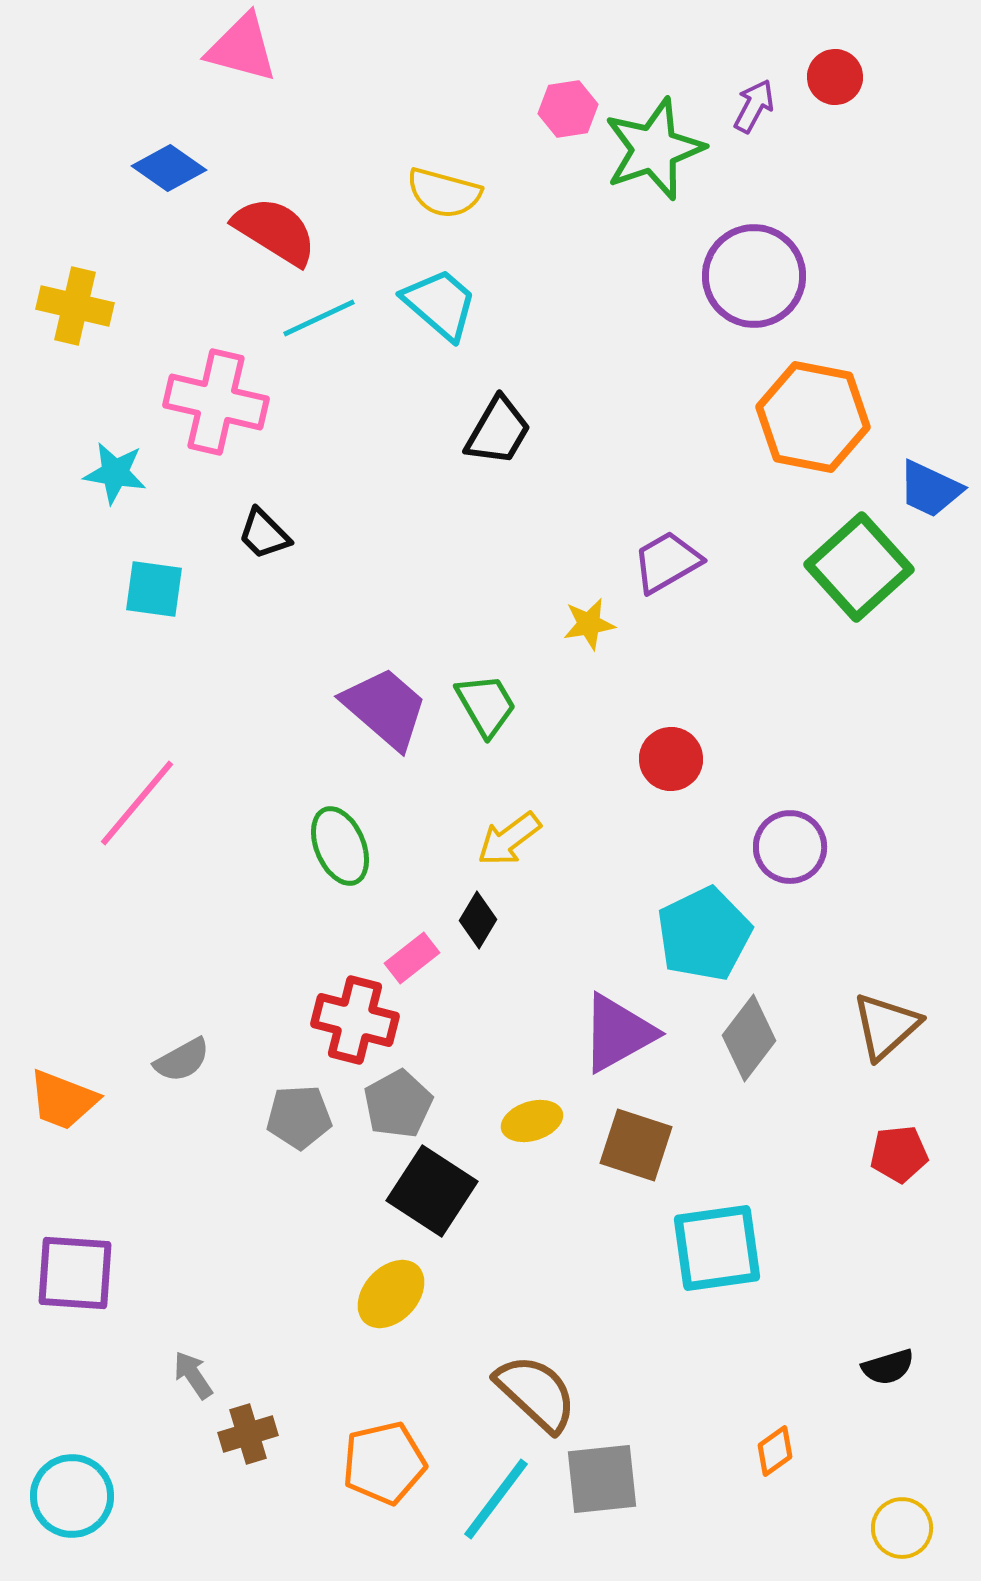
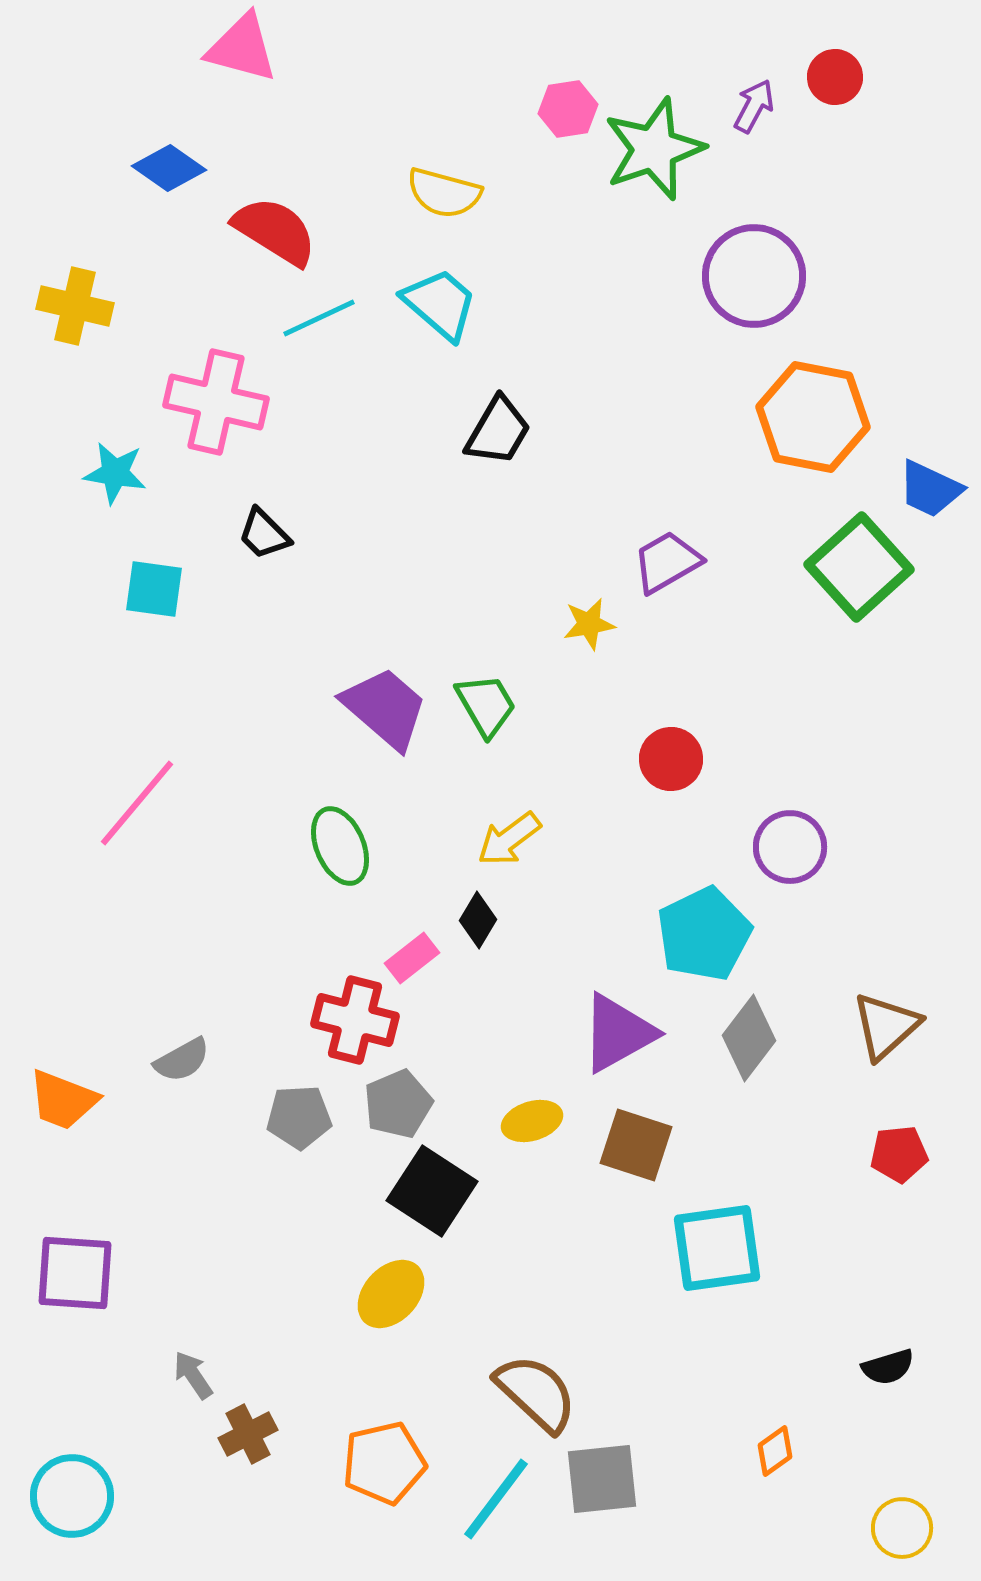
gray pentagon at (398, 1104): rotated 6 degrees clockwise
brown cross at (248, 1434): rotated 10 degrees counterclockwise
